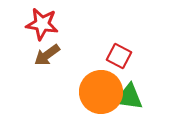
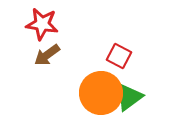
orange circle: moved 1 px down
green triangle: rotated 44 degrees counterclockwise
